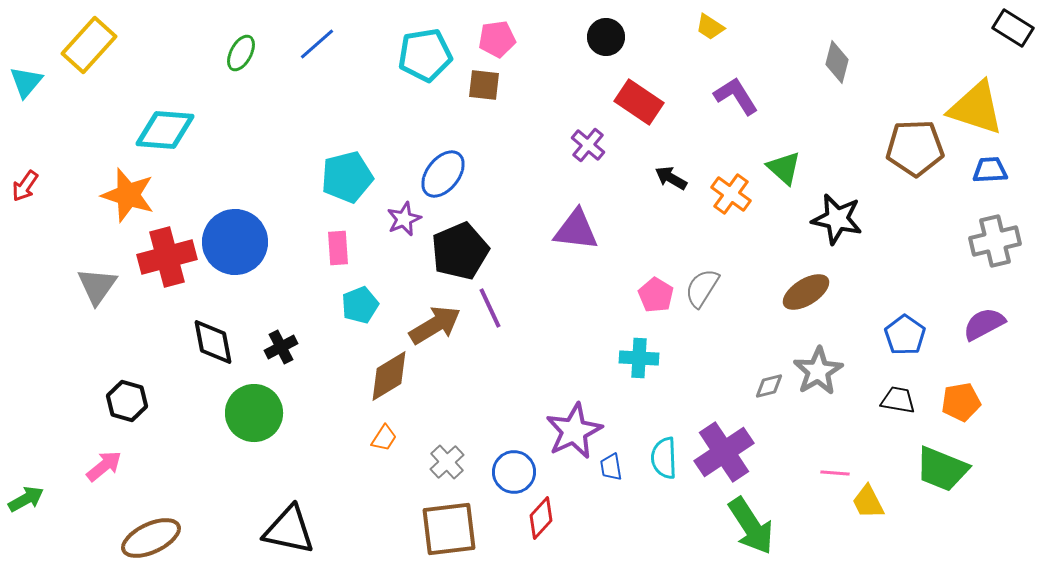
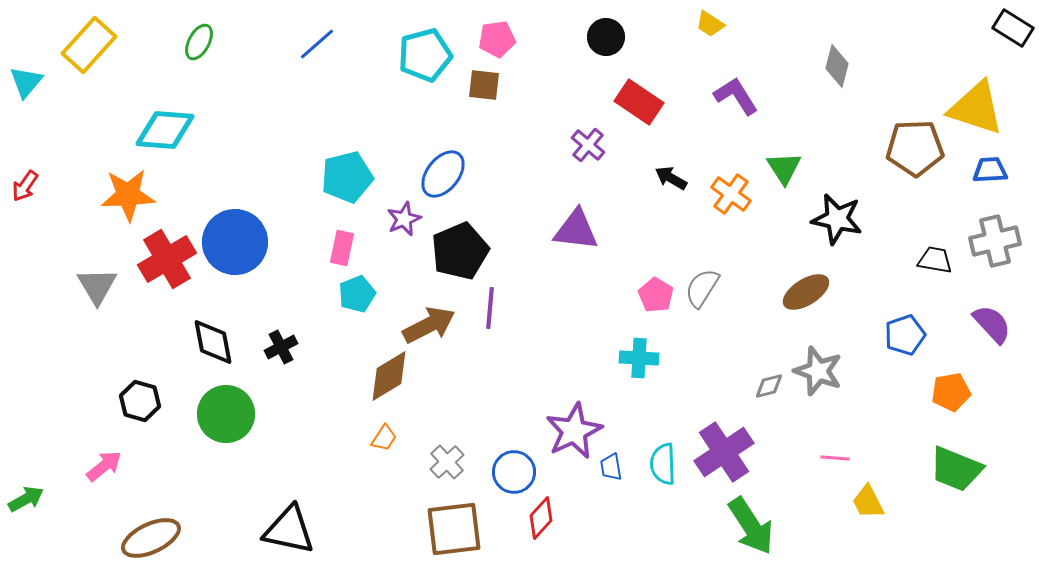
yellow trapezoid at (710, 27): moved 3 px up
green ellipse at (241, 53): moved 42 px left, 11 px up
cyan pentagon at (425, 55): rotated 6 degrees counterclockwise
gray diamond at (837, 62): moved 4 px down
green triangle at (784, 168): rotated 15 degrees clockwise
orange star at (128, 195): rotated 20 degrees counterclockwise
pink rectangle at (338, 248): moved 4 px right; rotated 16 degrees clockwise
red cross at (167, 257): moved 2 px down; rotated 16 degrees counterclockwise
gray triangle at (97, 286): rotated 6 degrees counterclockwise
cyan pentagon at (360, 305): moved 3 px left, 11 px up
purple line at (490, 308): rotated 30 degrees clockwise
purple semicircle at (984, 324): moved 8 px right; rotated 75 degrees clockwise
brown arrow at (435, 325): moved 6 px left; rotated 4 degrees clockwise
blue pentagon at (905, 335): rotated 18 degrees clockwise
gray star at (818, 371): rotated 21 degrees counterclockwise
black trapezoid at (898, 400): moved 37 px right, 140 px up
black hexagon at (127, 401): moved 13 px right
orange pentagon at (961, 402): moved 10 px left, 10 px up
green circle at (254, 413): moved 28 px left, 1 px down
cyan semicircle at (664, 458): moved 1 px left, 6 px down
green trapezoid at (942, 469): moved 14 px right
pink line at (835, 473): moved 15 px up
brown square at (449, 529): moved 5 px right
